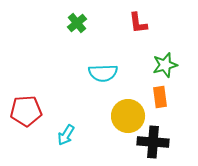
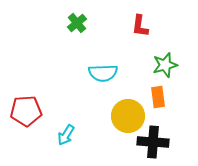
red L-shape: moved 2 px right, 3 px down; rotated 15 degrees clockwise
orange rectangle: moved 2 px left
